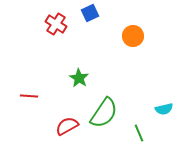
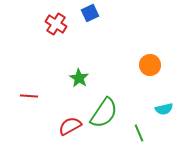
orange circle: moved 17 px right, 29 px down
red semicircle: moved 3 px right
